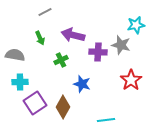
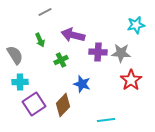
green arrow: moved 2 px down
gray star: moved 8 px down; rotated 12 degrees counterclockwise
gray semicircle: rotated 48 degrees clockwise
purple square: moved 1 px left, 1 px down
brown diamond: moved 2 px up; rotated 15 degrees clockwise
